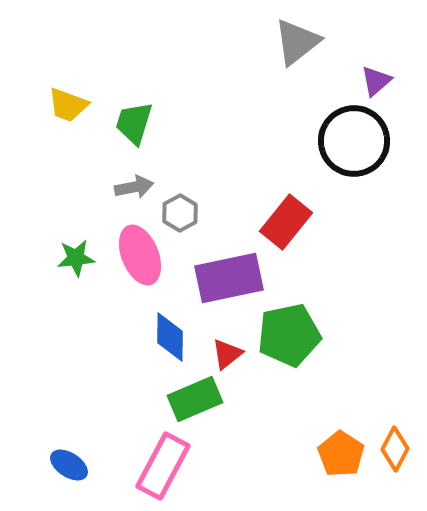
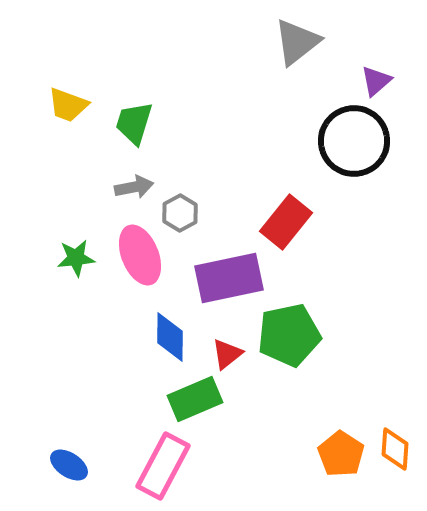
orange diamond: rotated 24 degrees counterclockwise
